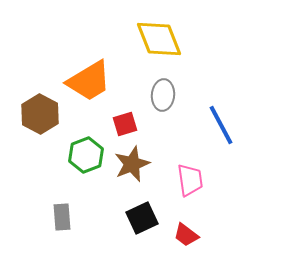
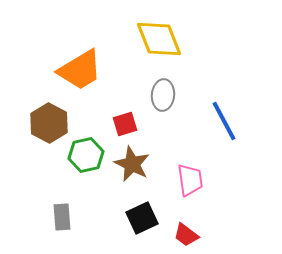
orange trapezoid: moved 9 px left, 11 px up
brown hexagon: moved 9 px right, 9 px down
blue line: moved 3 px right, 4 px up
green hexagon: rotated 8 degrees clockwise
brown star: rotated 24 degrees counterclockwise
